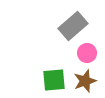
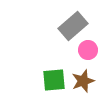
pink circle: moved 1 px right, 3 px up
brown star: moved 2 px left
